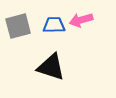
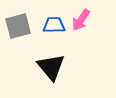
pink arrow: rotated 40 degrees counterclockwise
black triangle: rotated 32 degrees clockwise
